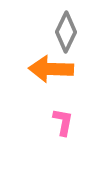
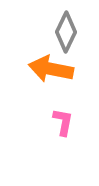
orange arrow: rotated 9 degrees clockwise
